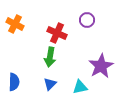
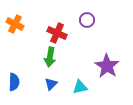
purple star: moved 6 px right; rotated 10 degrees counterclockwise
blue triangle: moved 1 px right
